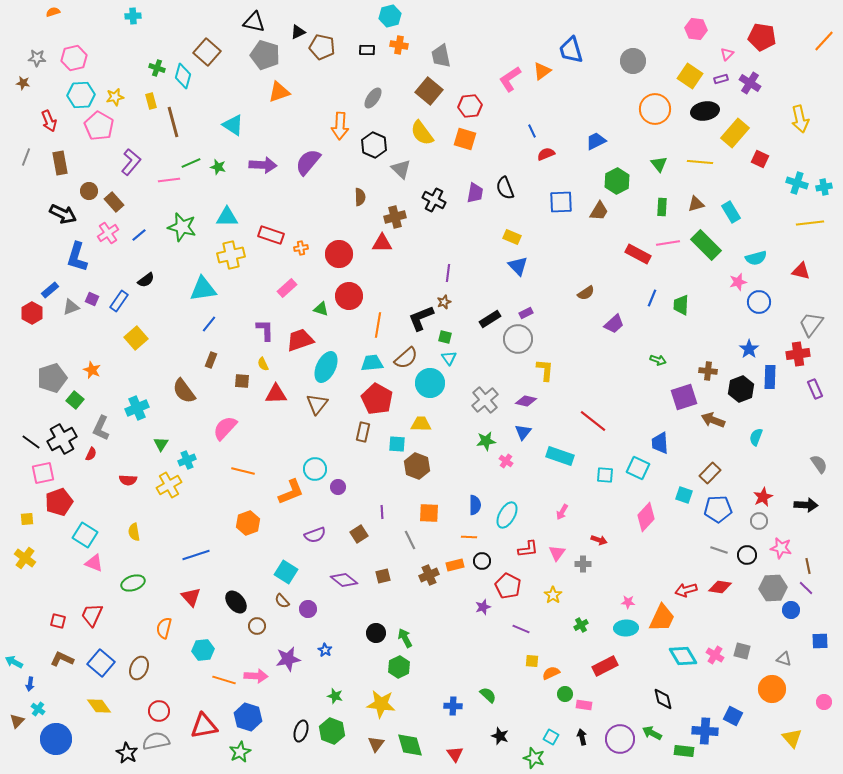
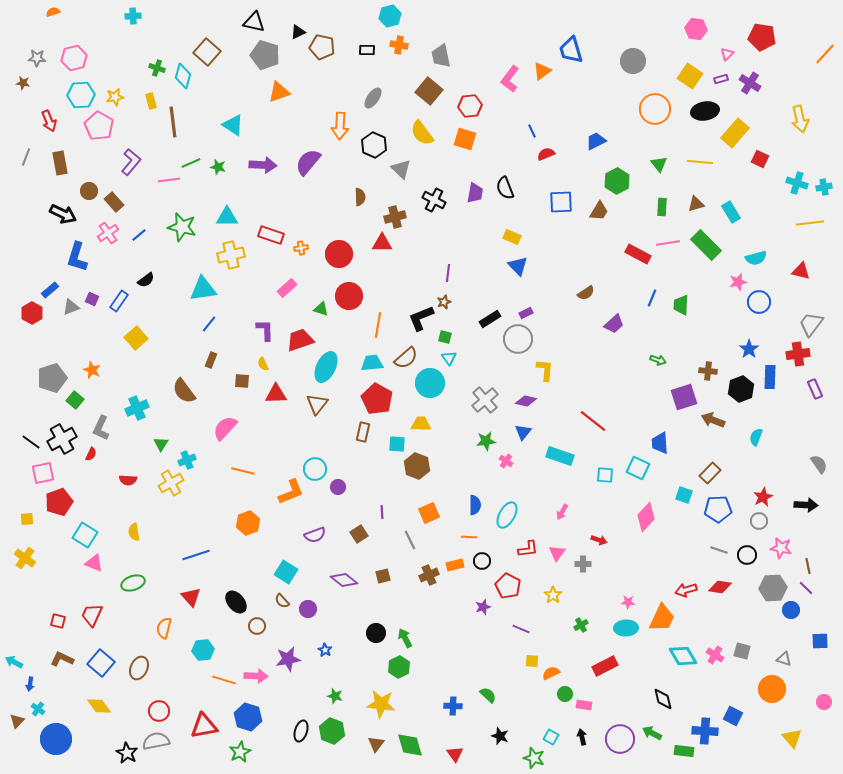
orange line at (824, 41): moved 1 px right, 13 px down
pink L-shape at (510, 79): rotated 20 degrees counterclockwise
brown line at (173, 122): rotated 8 degrees clockwise
yellow cross at (169, 485): moved 2 px right, 2 px up
orange square at (429, 513): rotated 25 degrees counterclockwise
